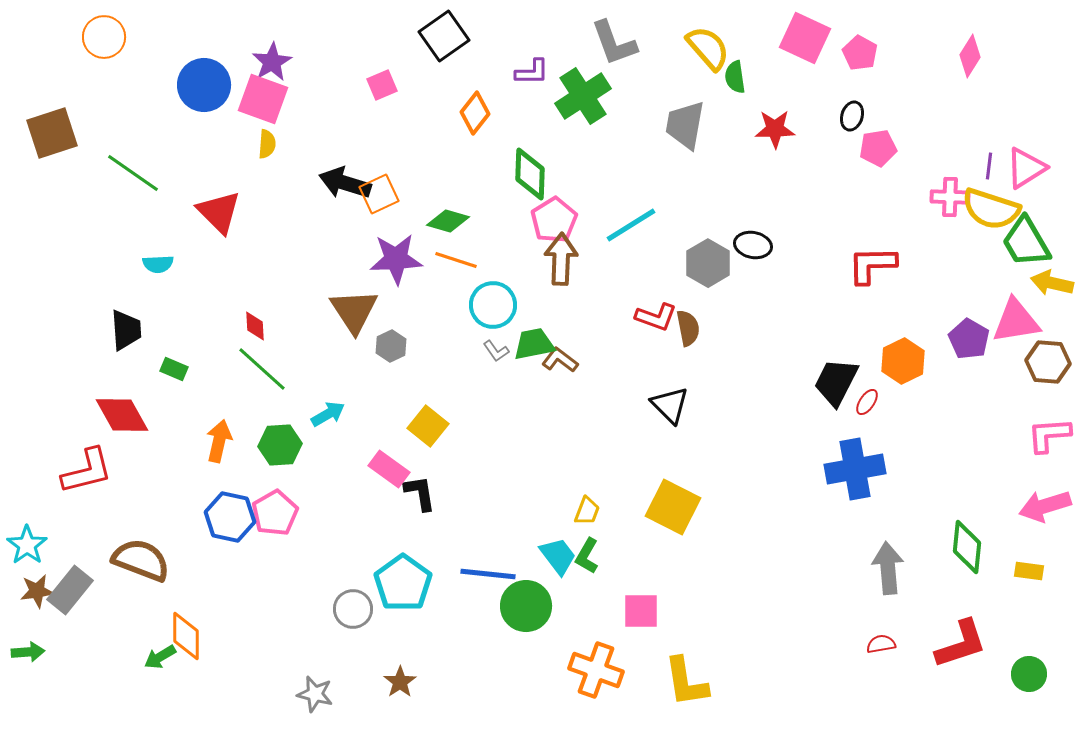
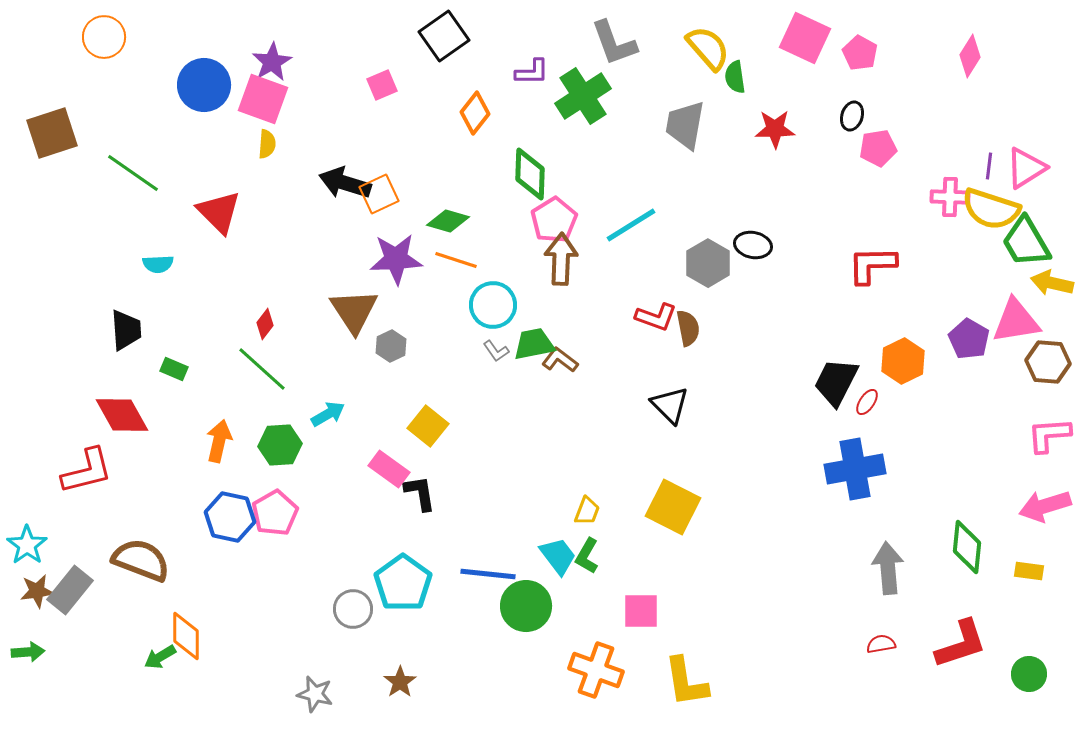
red diamond at (255, 326): moved 10 px right, 2 px up; rotated 40 degrees clockwise
